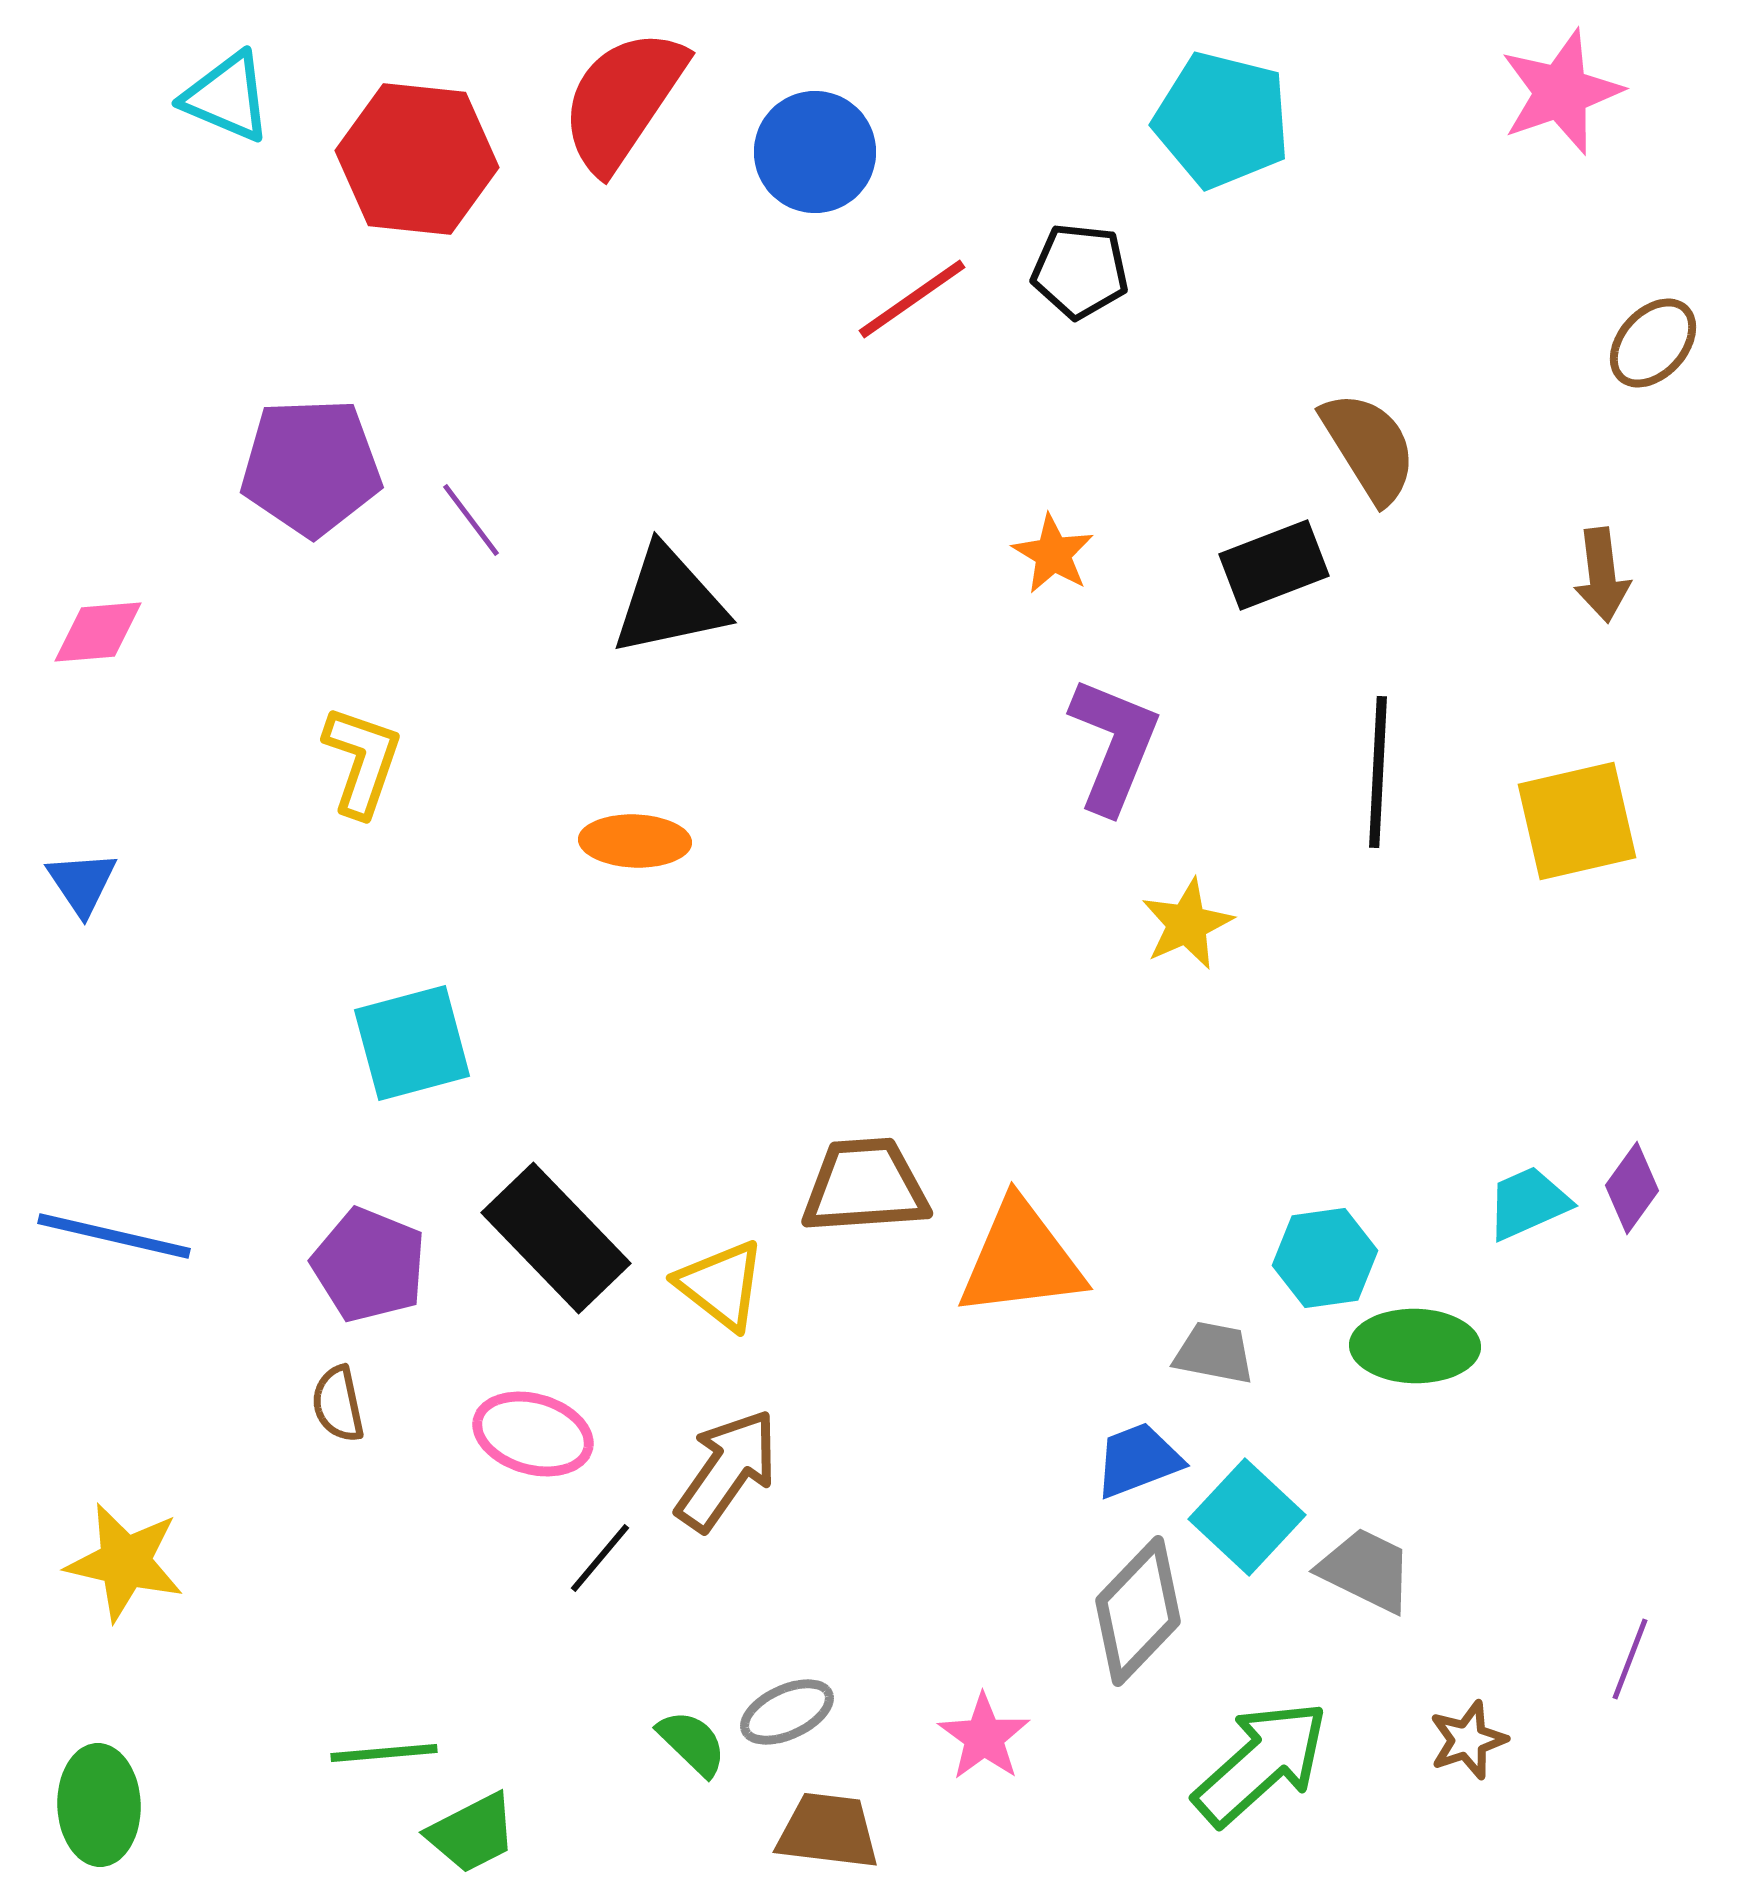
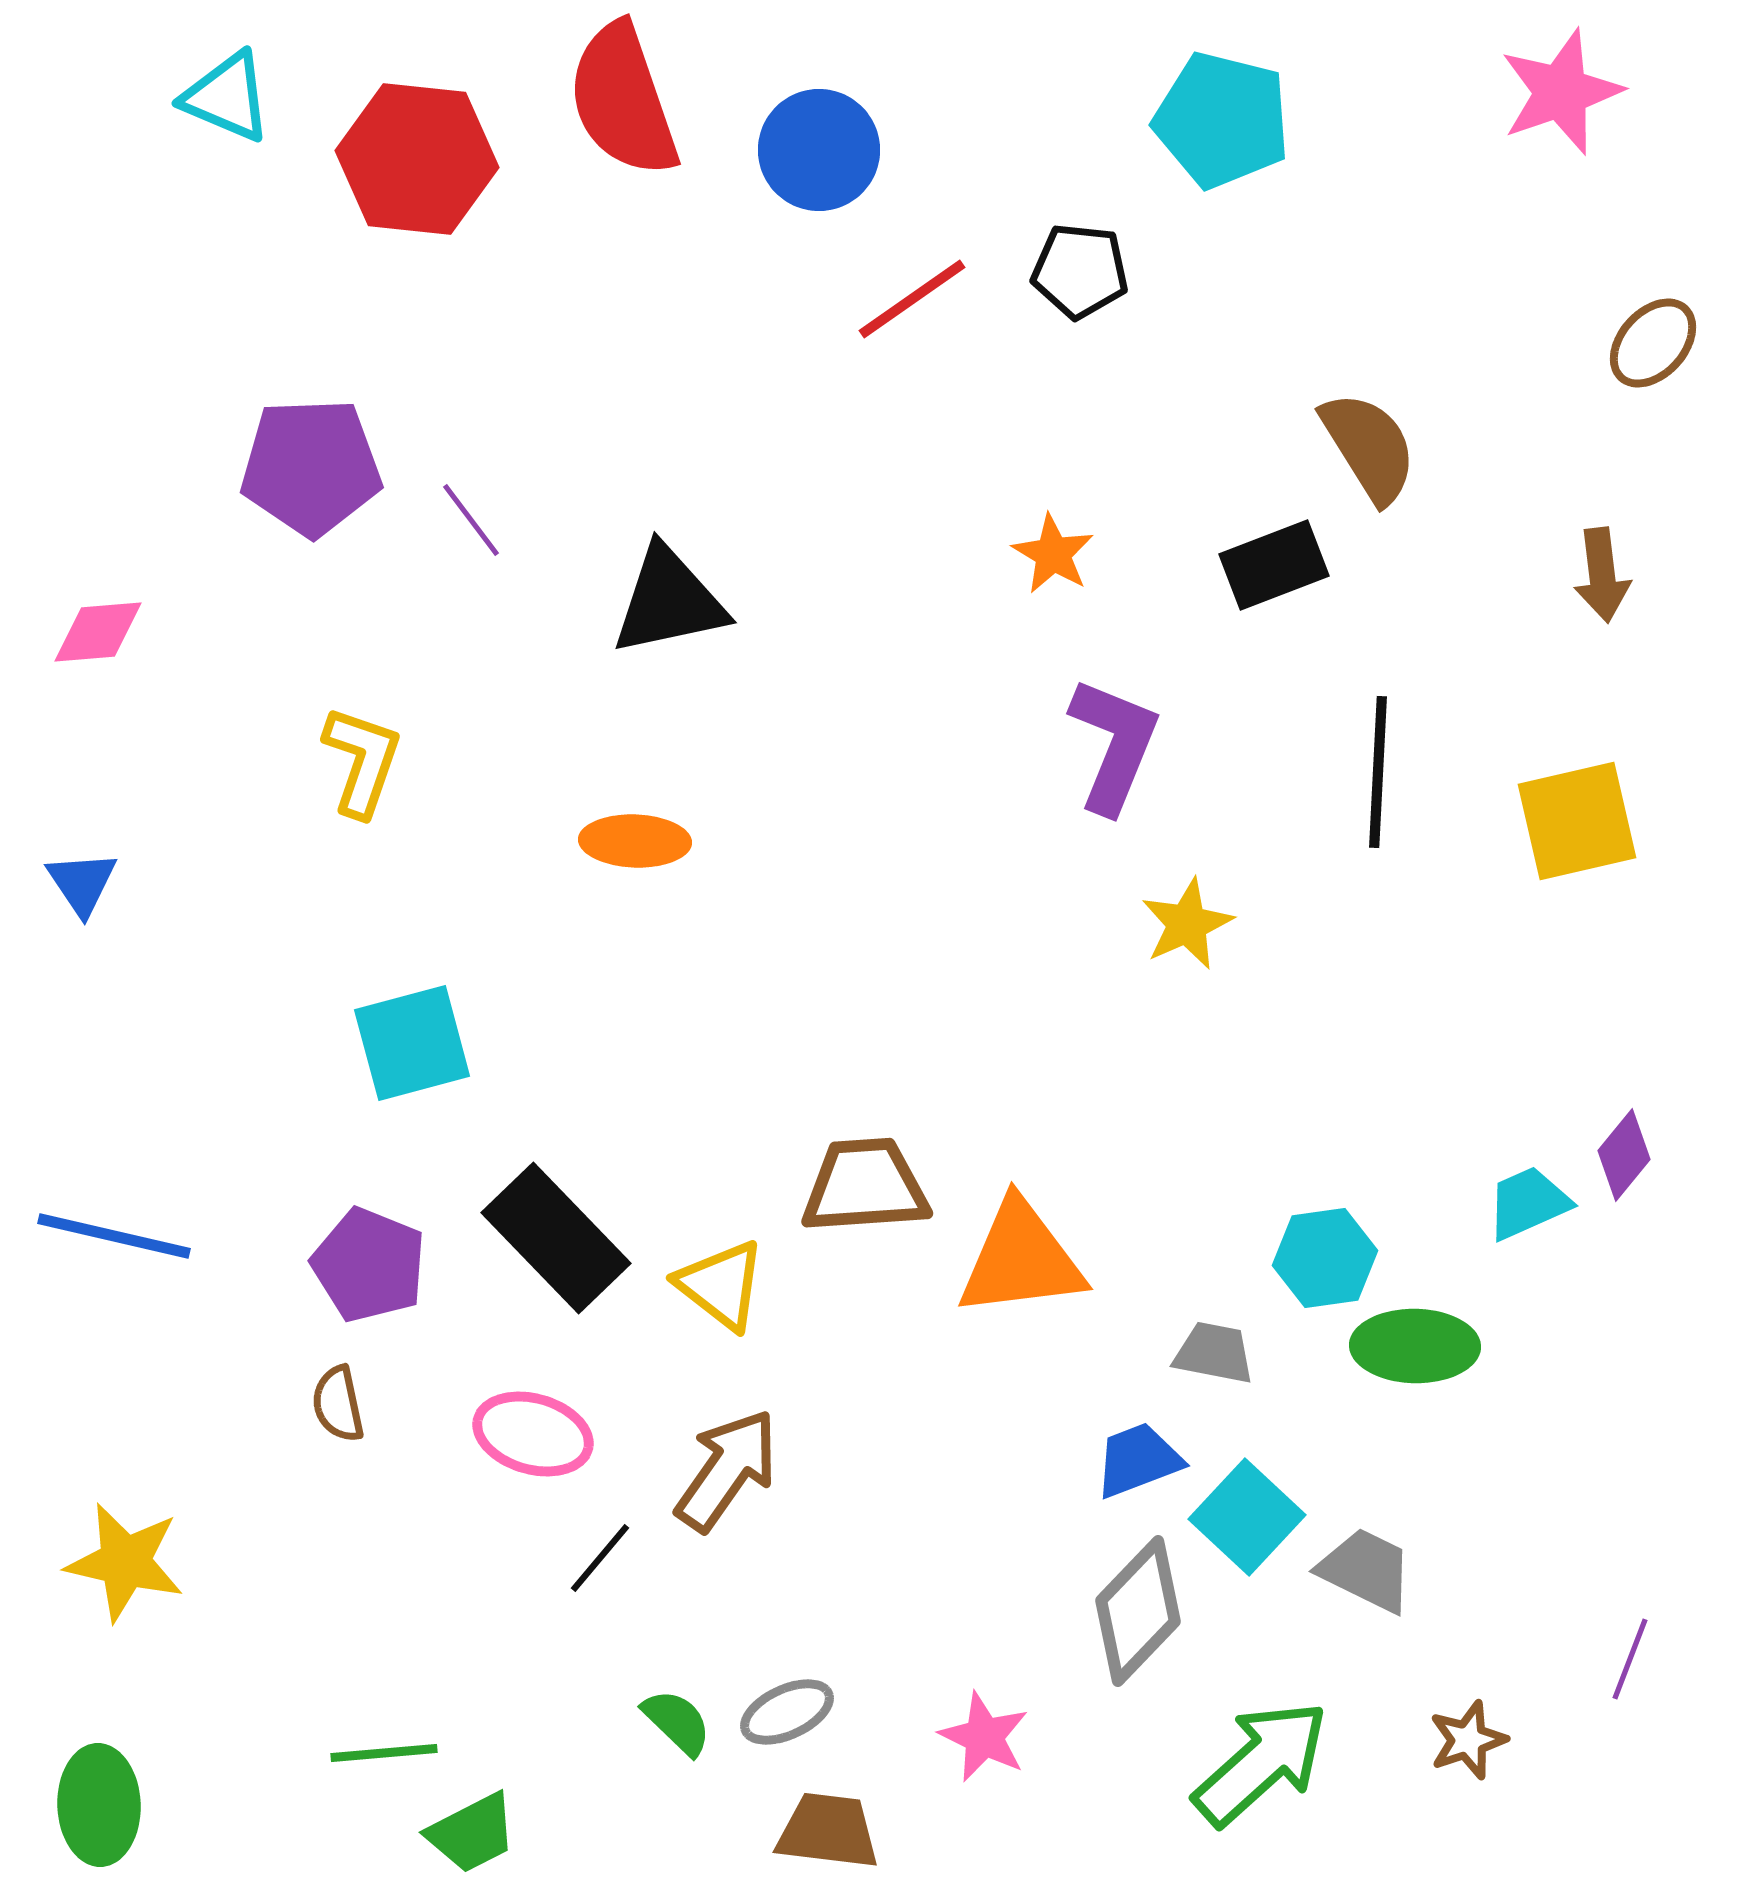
red semicircle at (623, 100): rotated 53 degrees counterclockwise
blue circle at (815, 152): moved 4 px right, 2 px up
purple diamond at (1632, 1188): moved 8 px left, 33 px up; rotated 4 degrees clockwise
pink star at (984, 1737): rotated 10 degrees counterclockwise
green semicircle at (692, 1743): moved 15 px left, 21 px up
